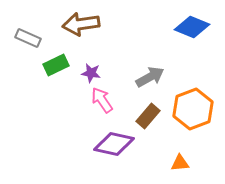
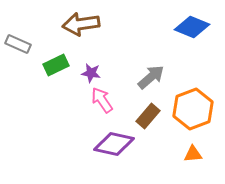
gray rectangle: moved 10 px left, 6 px down
gray arrow: moved 1 px right; rotated 12 degrees counterclockwise
orange triangle: moved 13 px right, 9 px up
